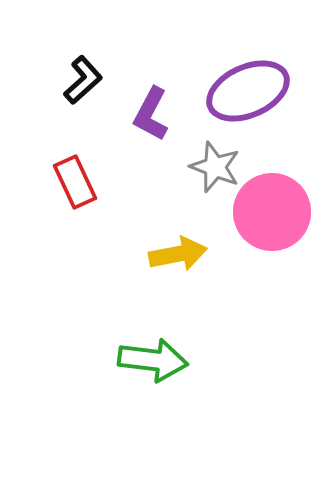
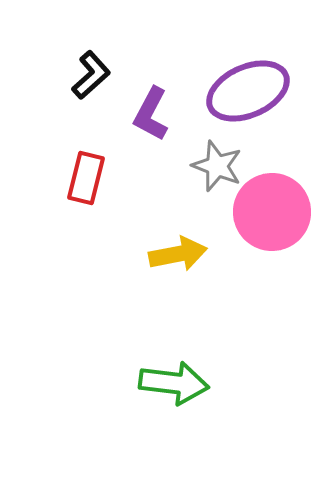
black L-shape: moved 8 px right, 5 px up
gray star: moved 2 px right, 1 px up
red rectangle: moved 11 px right, 4 px up; rotated 39 degrees clockwise
green arrow: moved 21 px right, 23 px down
